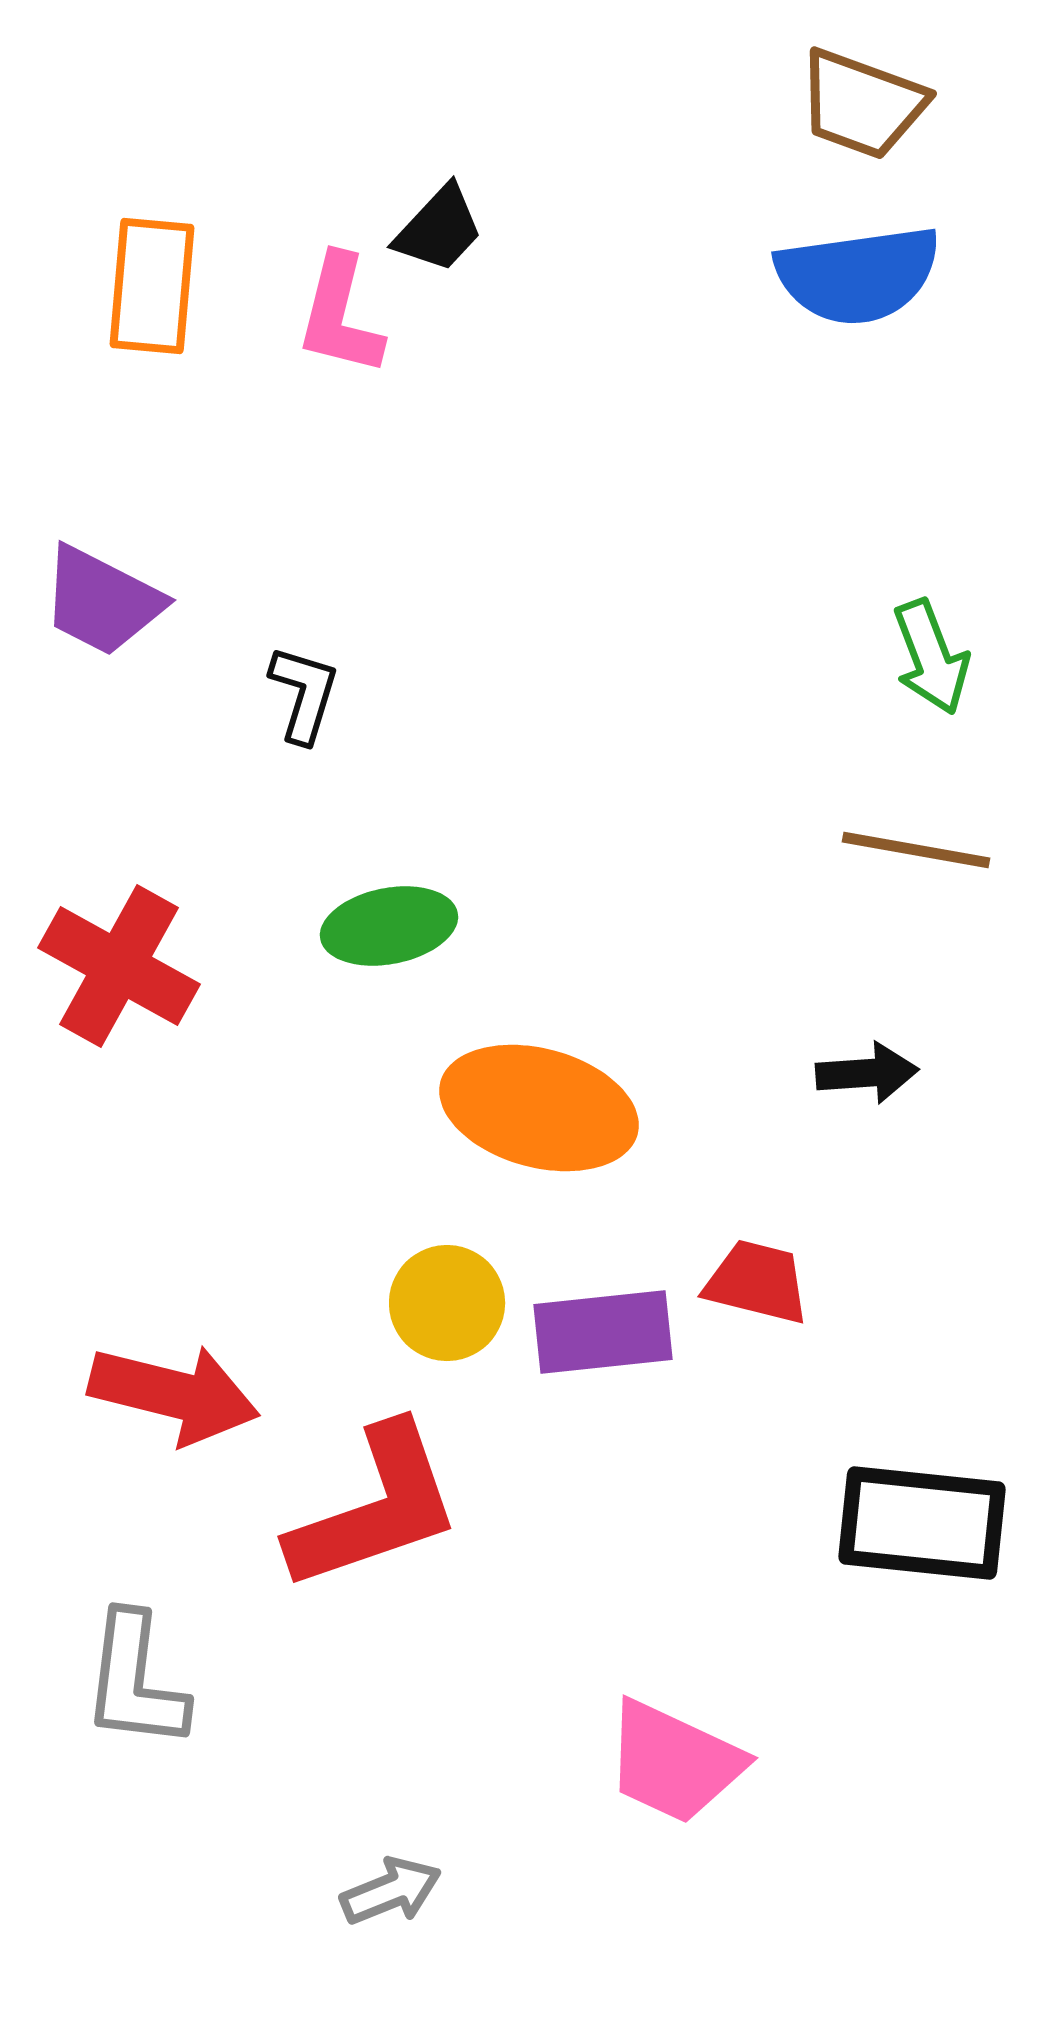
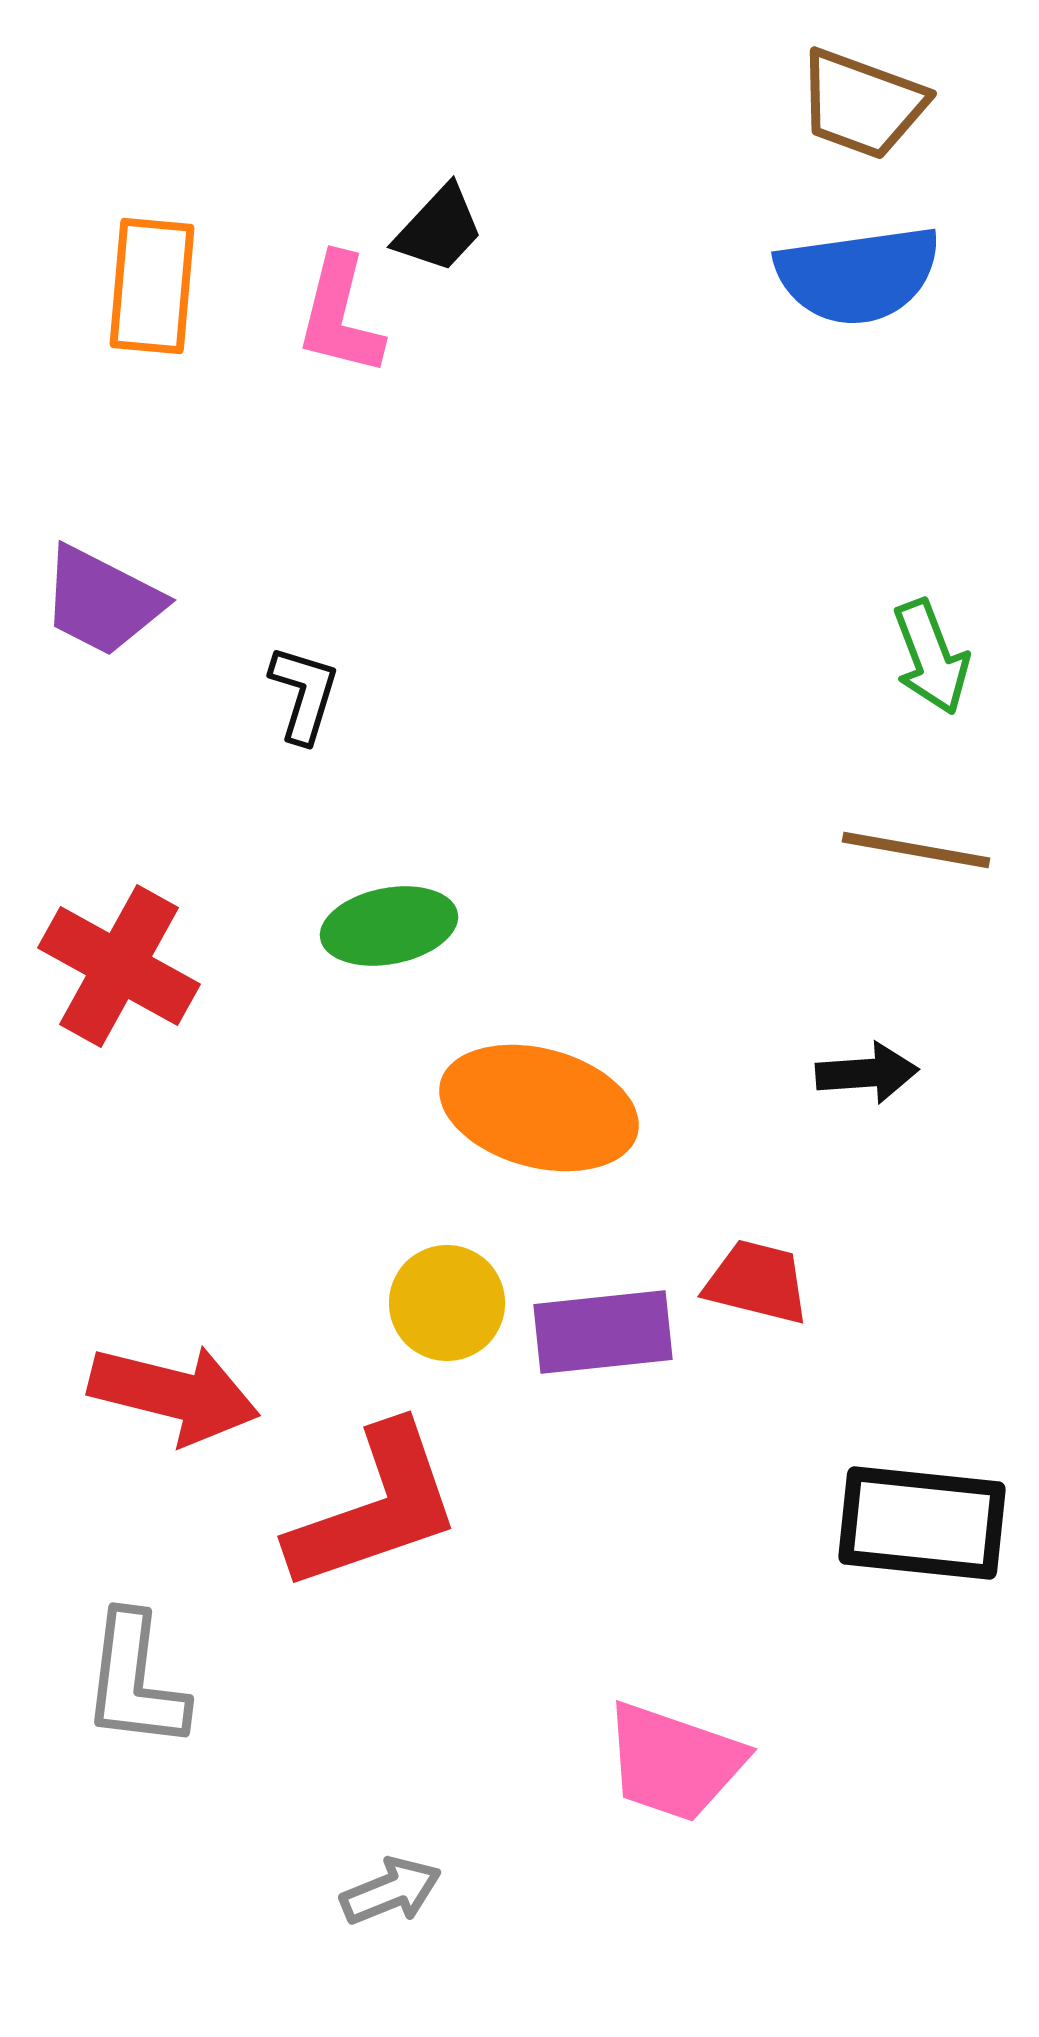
pink trapezoid: rotated 6 degrees counterclockwise
